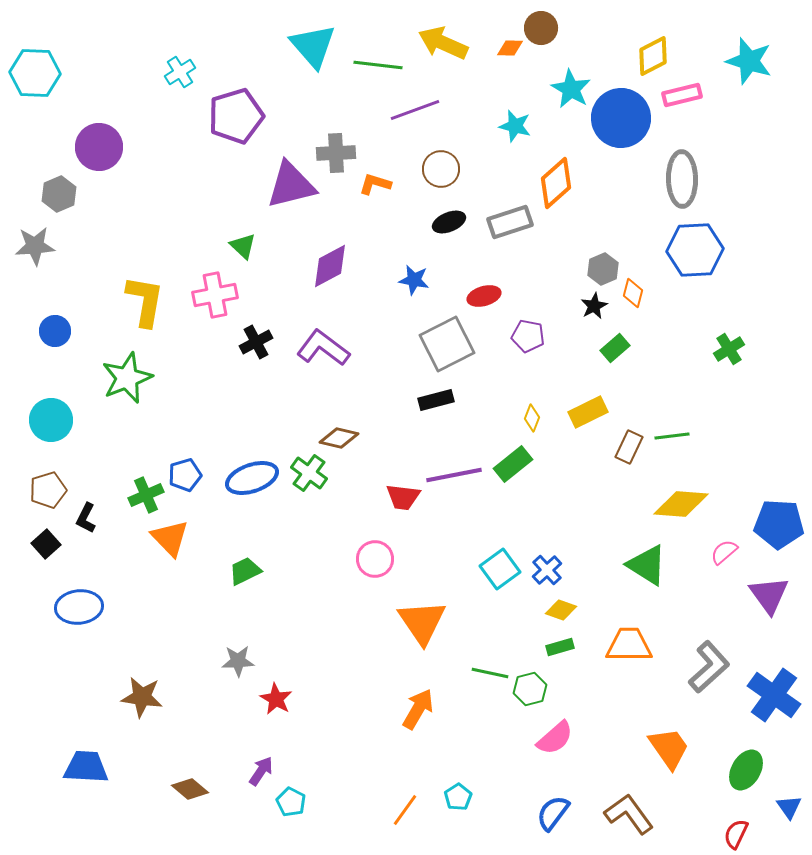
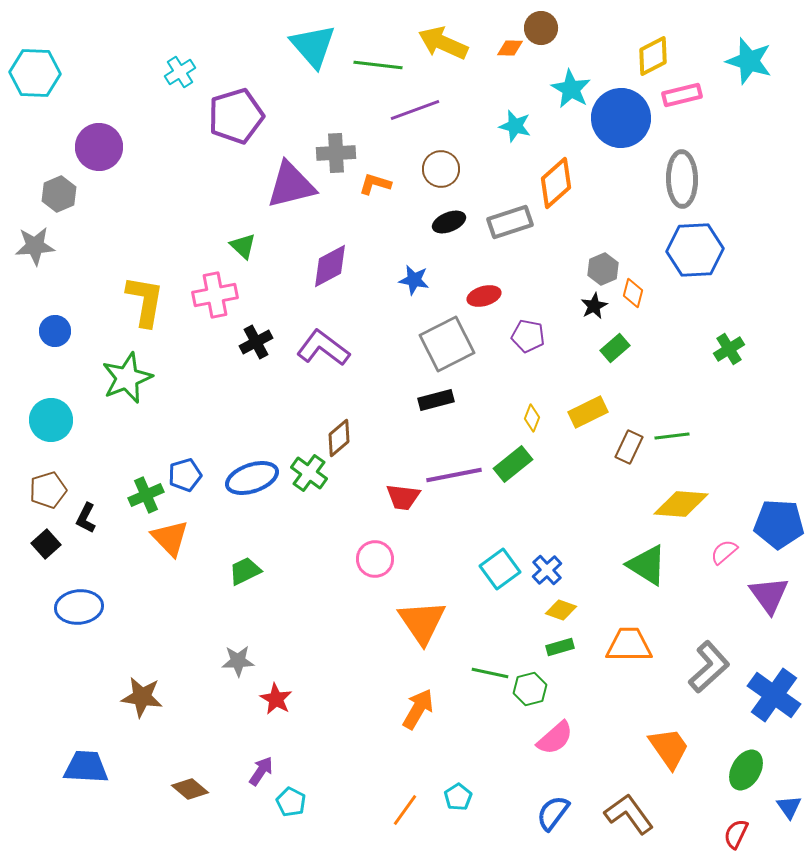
brown diamond at (339, 438): rotated 54 degrees counterclockwise
